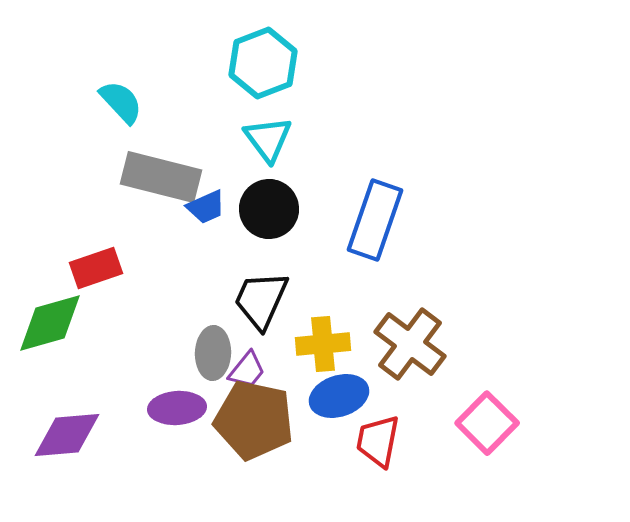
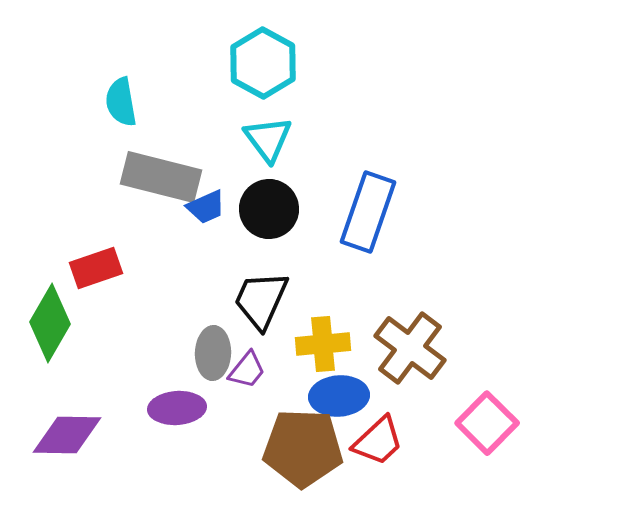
cyan hexagon: rotated 10 degrees counterclockwise
cyan semicircle: rotated 147 degrees counterclockwise
blue rectangle: moved 7 px left, 8 px up
green diamond: rotated 44 degrees counterclockwise
brown cross: moved 4 px down
blue ellipse: rotated 14 degrees clockwise
brown pentagon: moved 49 px right, 28 px down; rotated 10 degrees counterclockwise
purple diamond: rotated 6 degrees clockwise
red trapezoid: rotated 144 degrees counterclockwise
